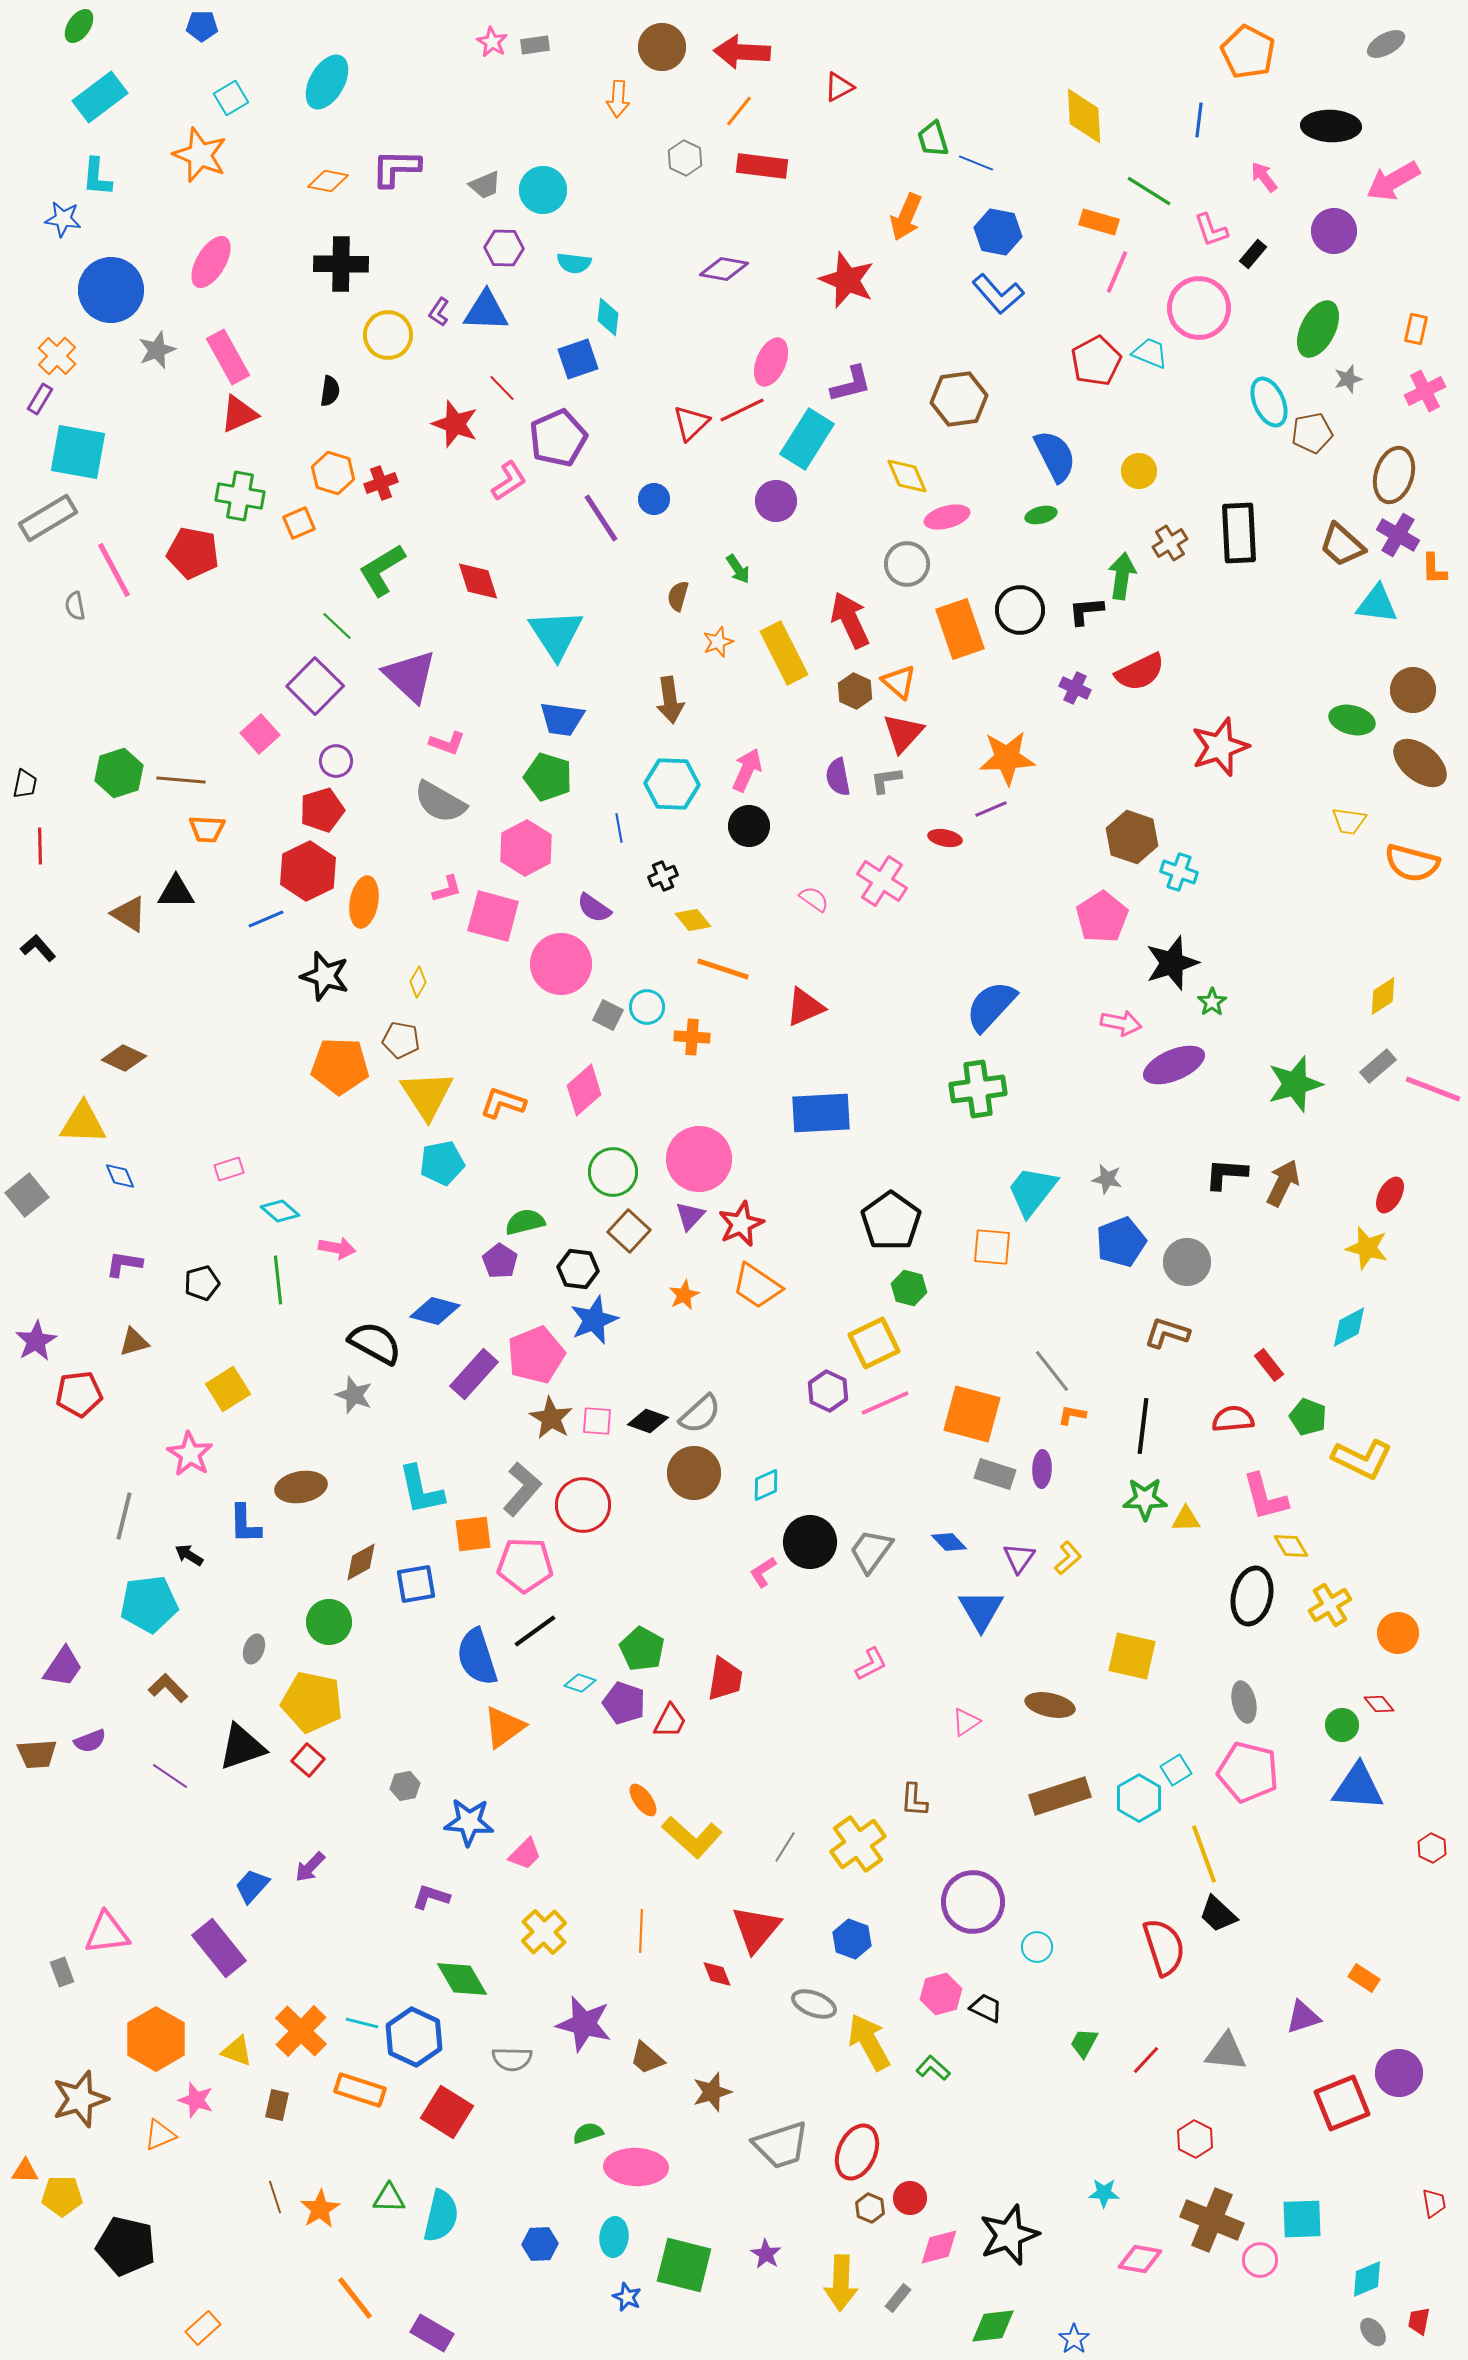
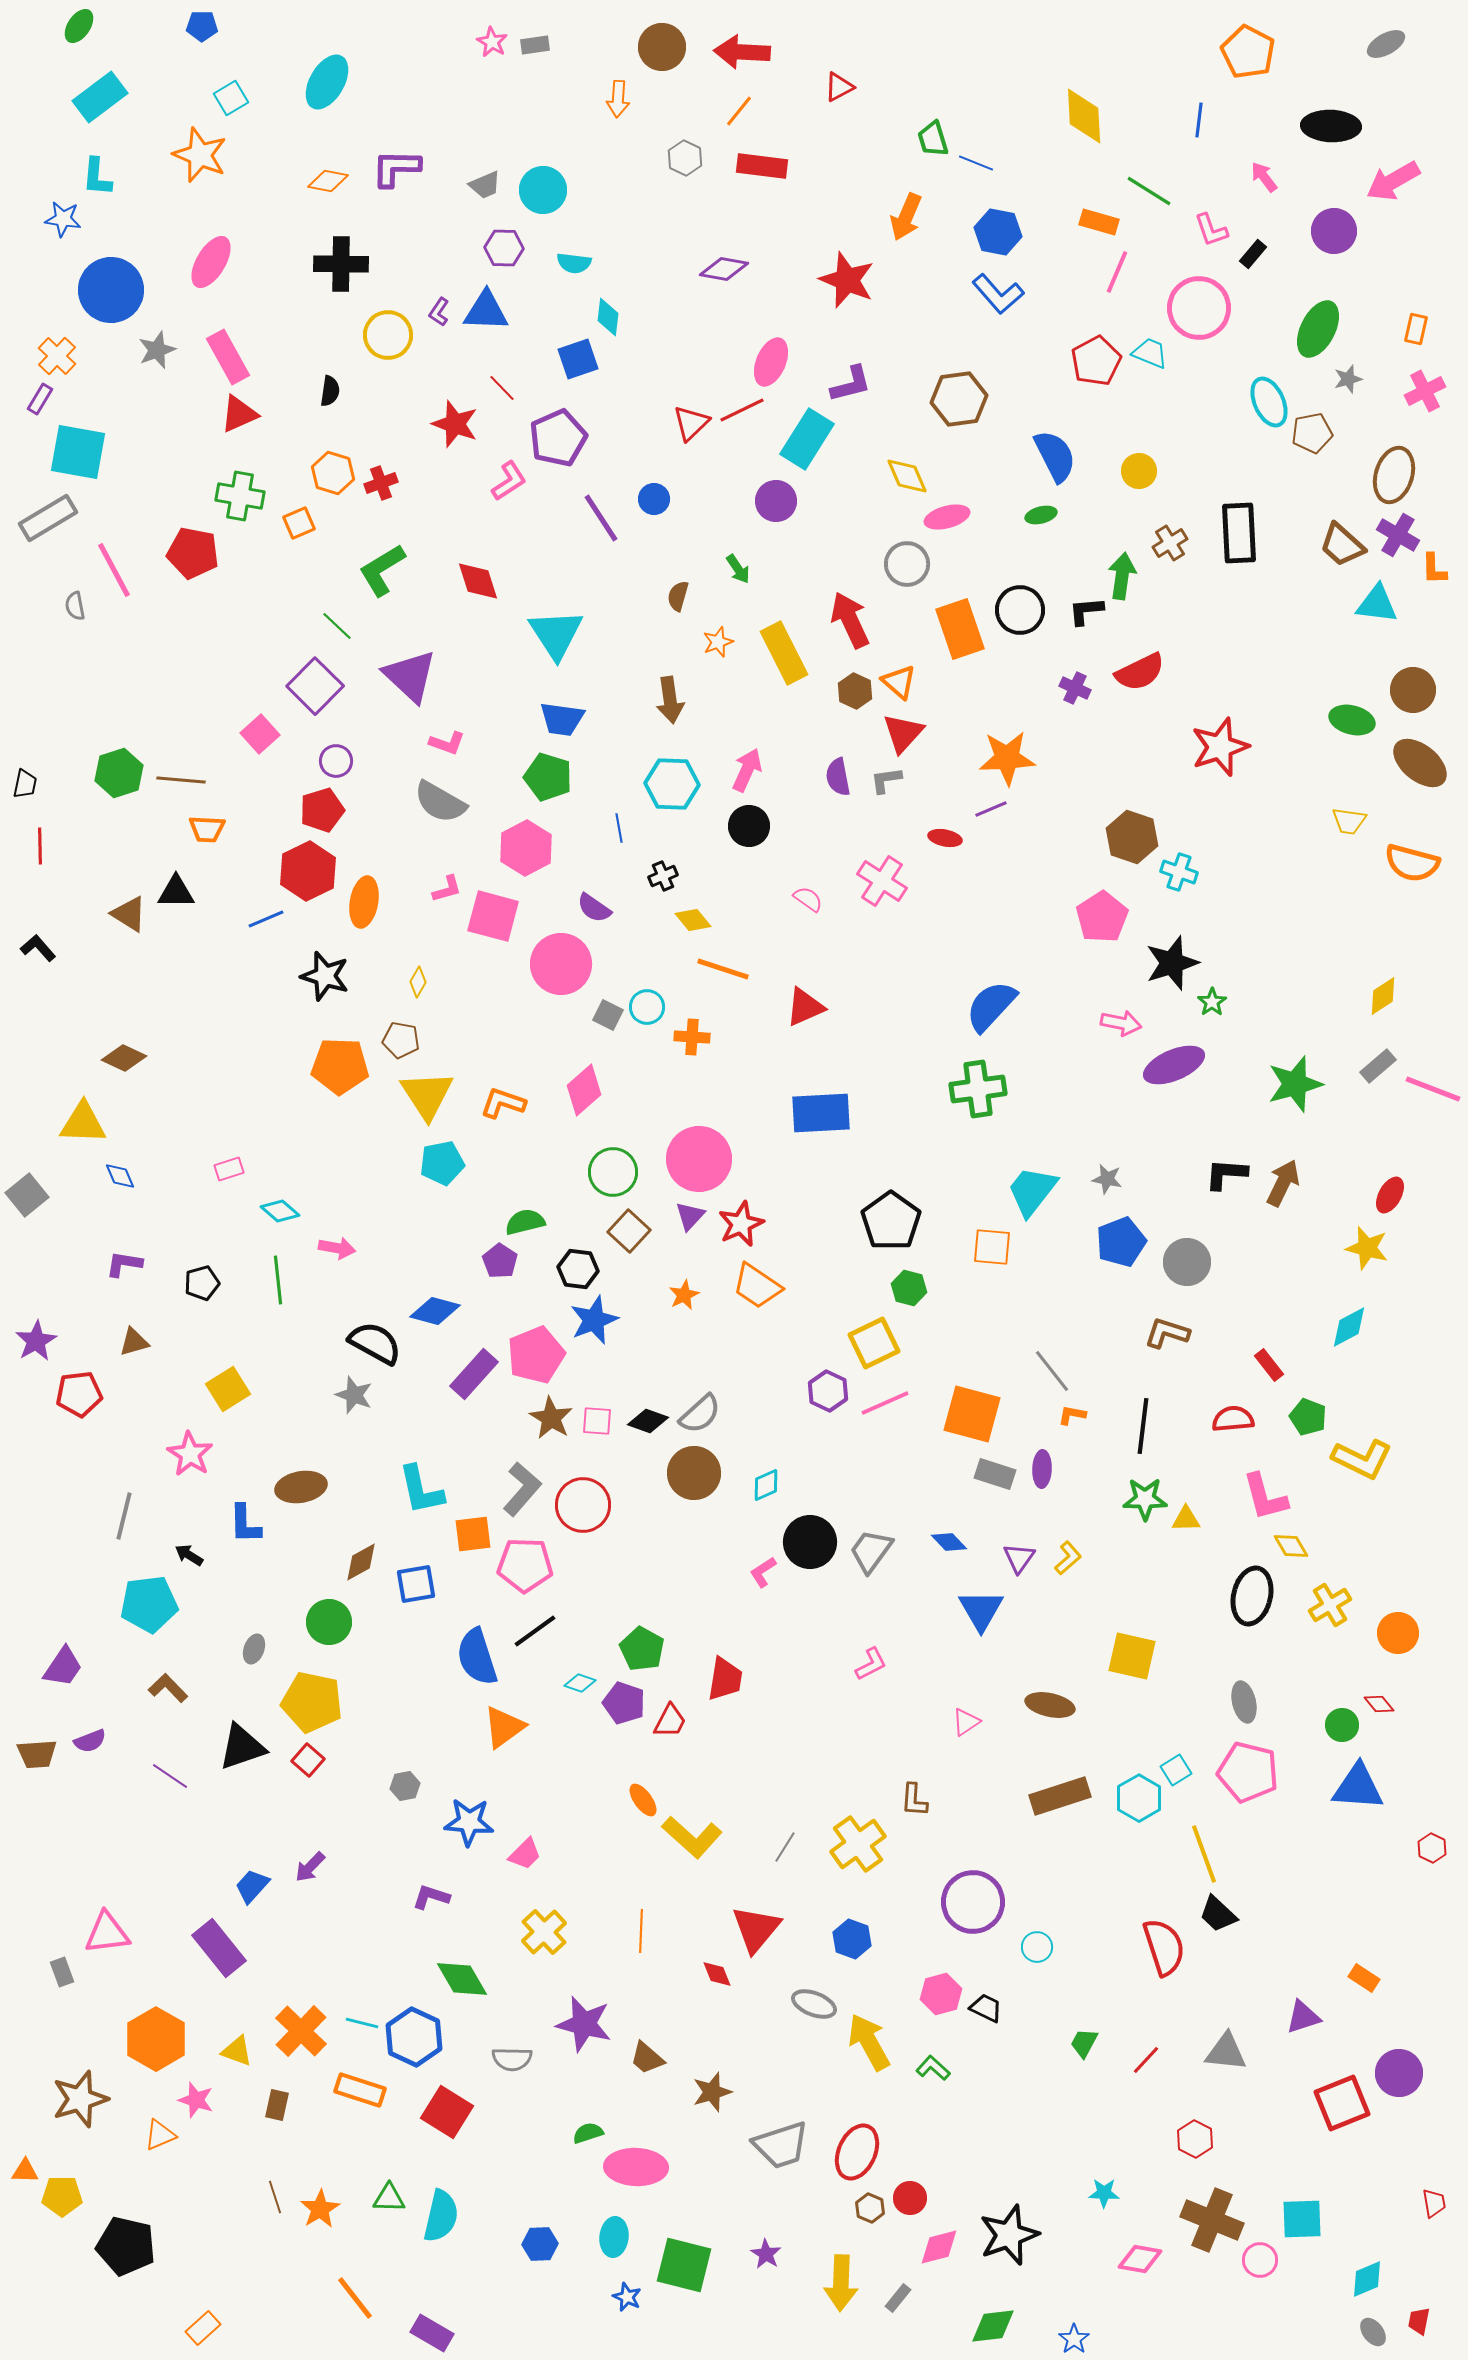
pink semicircle at (814, 899): moved 6 px left
